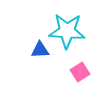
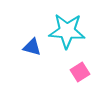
blue triangle: moved 8 px left, 3 px up; rotated 18 degrees clockwise
